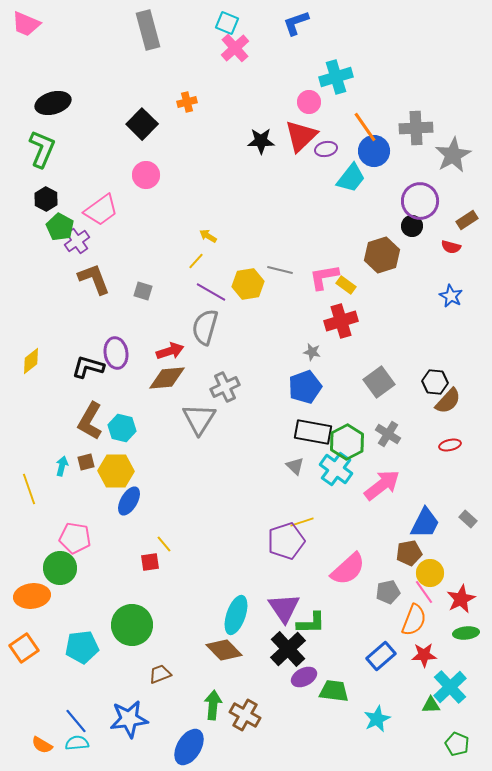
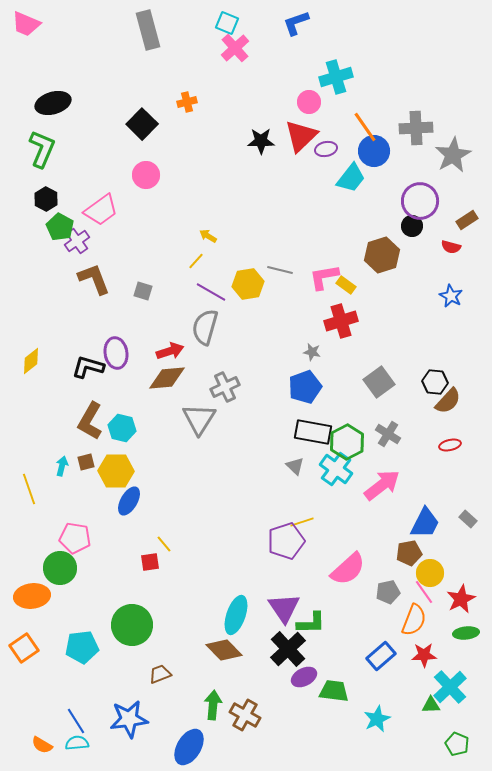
blue line at (76, 721): rotated 8 degrees clockwise
